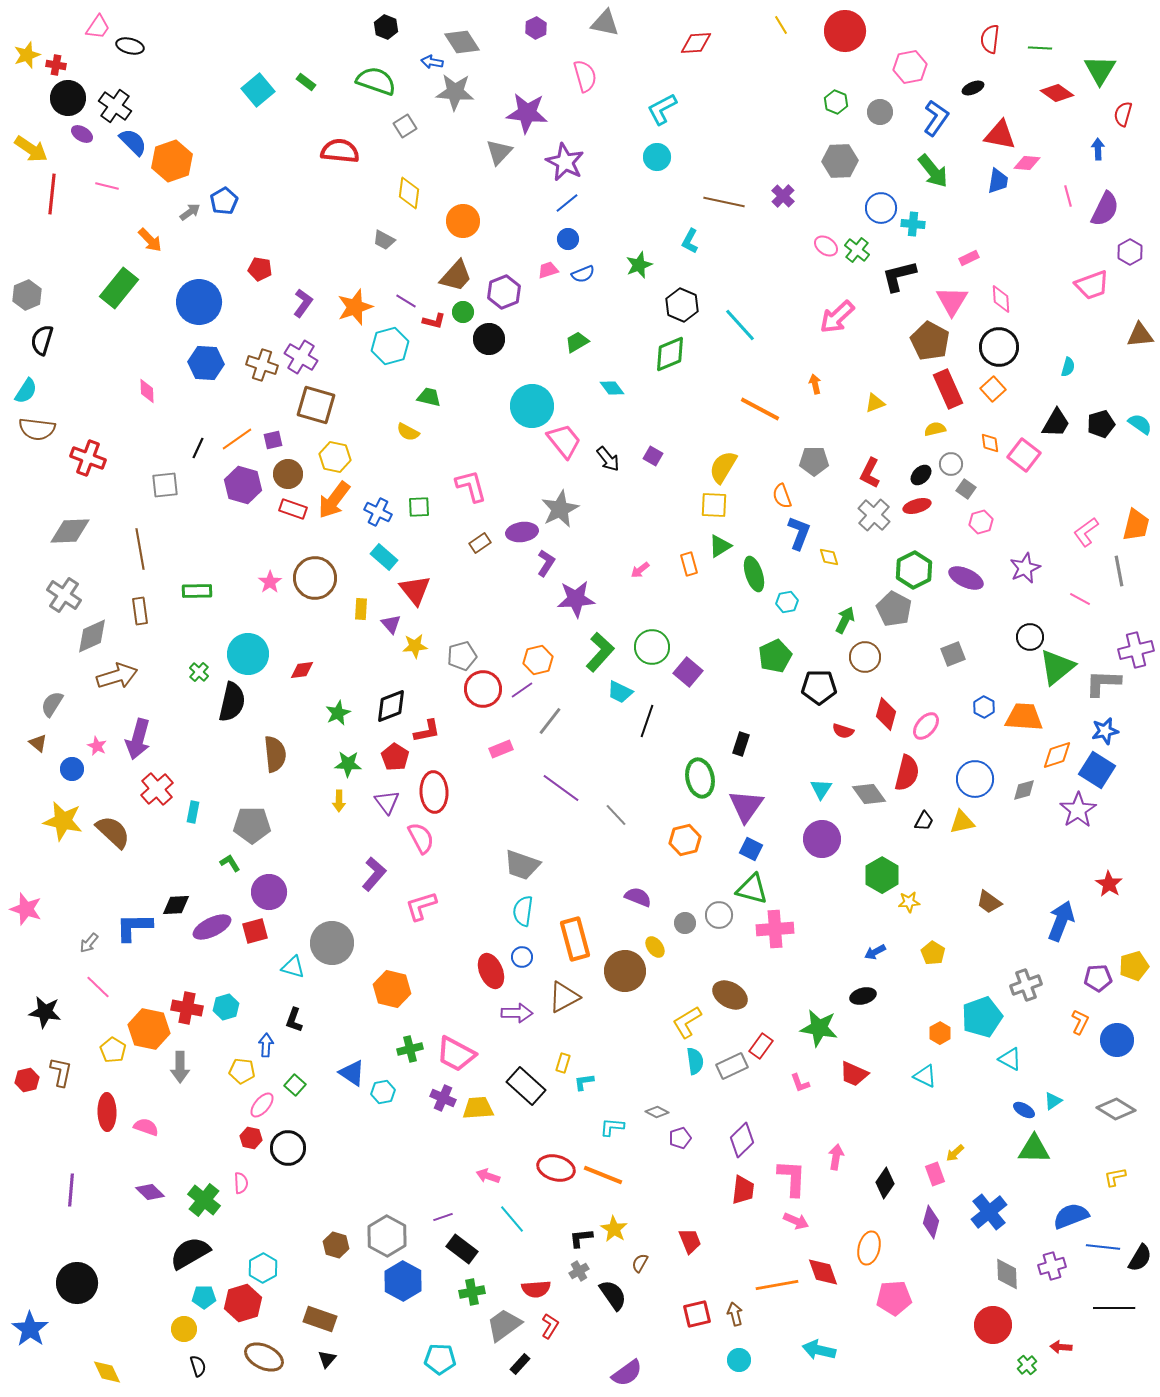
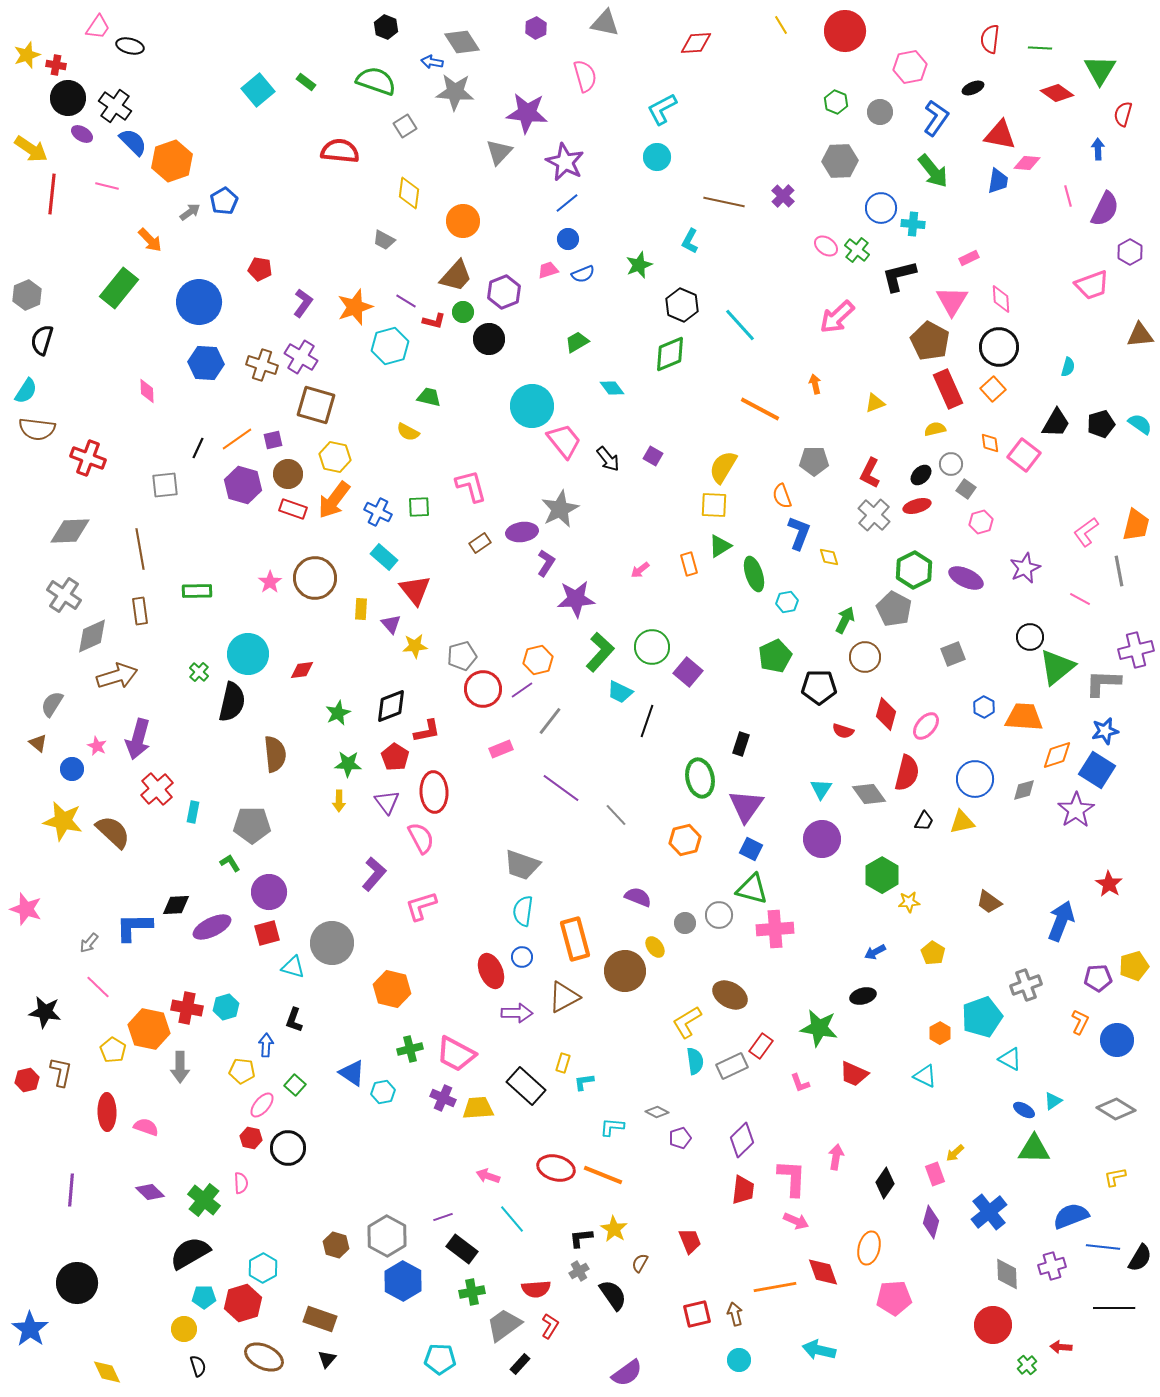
purple star at (1078, 810): moved 2 px left
red square at (255, 931): moved 12 px right, 2 px down
orange line at (777, 1285): moved 2 px left, 2 px down
